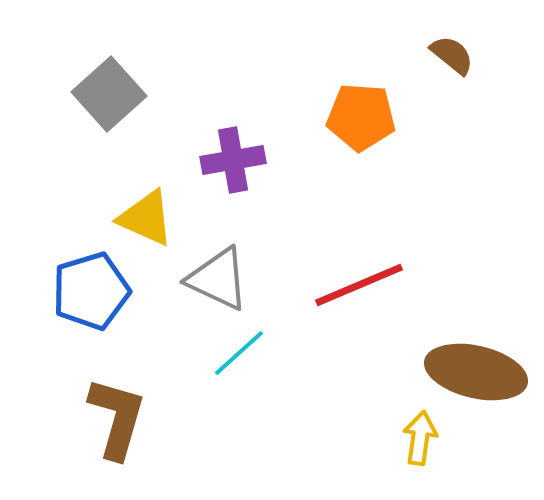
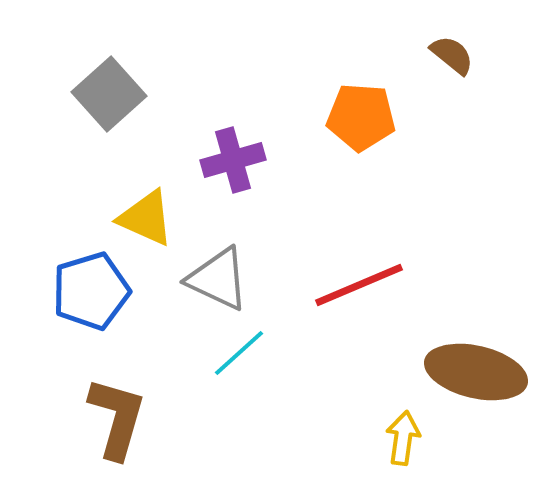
purple cross: rotated 6 degrees counterclockwise
yellow arrow: moved 17 px left
